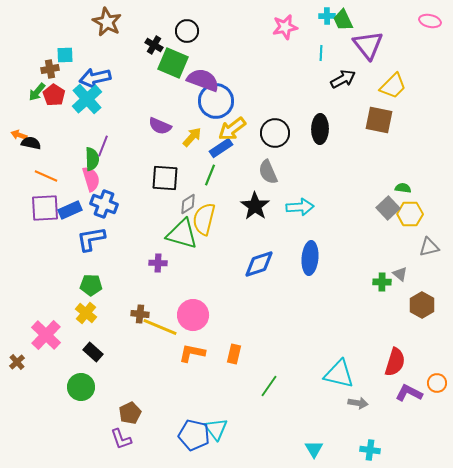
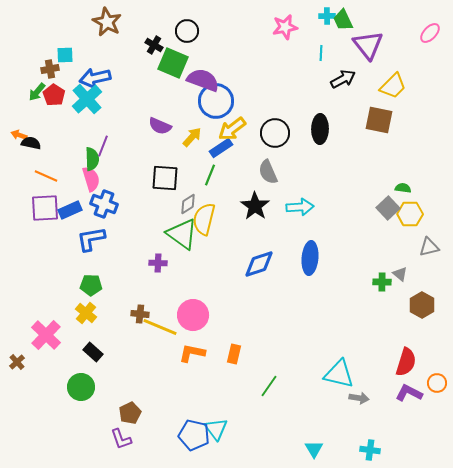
pink ellipse at (430, 21): moved 12 px down; rotated 60 degrees counterclockwise
green triangle at (182, 234): rotated 20 degrees clockwise
red semicircle at (395, 362): moved 11 px right
gray arrow at (358, 403): moved 1 px right, 5 px up
